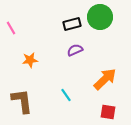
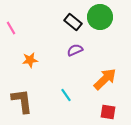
black rectangle: moved 1 px right, 2 px up; rotated 54 degrees clockwise
